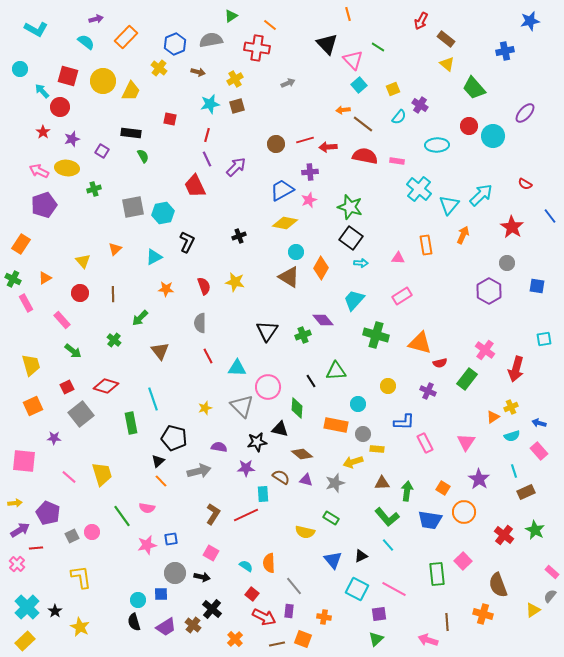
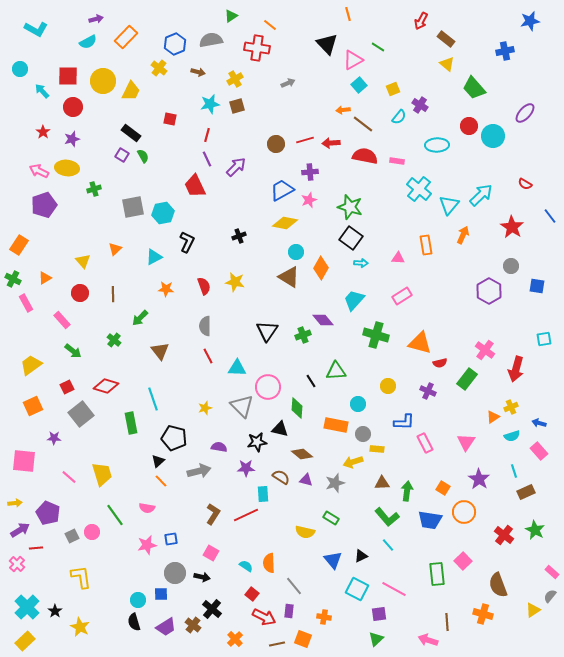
cyan semicircle at (86, 42): moved 2 px right; rotated 114 degrees clockwise
pink triangle at (353, 60): rotated 45 degrees clockwise
red square at (68, 76): rotated 15 degrees counterclockwise
red circle at (60, 107): moved 13 px right
black rectangle at (131, 133): rotated 30 degrees clockwise
red arrow at (328, 147): moved 3 px right, 4 px up
purple square at (102, 151): moved 20 px right, 4 px down
orange rectangle at (21, 244): moved 2 px left, 1 px down
gray circle at (507, 263): moved 4 px right, 3 px down
gray semicircle at (200, 323): moved 5 px right, 3 px down
yellow trapezoid at (31, 365): rotated 110 degrees counterclockwise
green line at (122, 516): moved 7 px left, 1 px up
